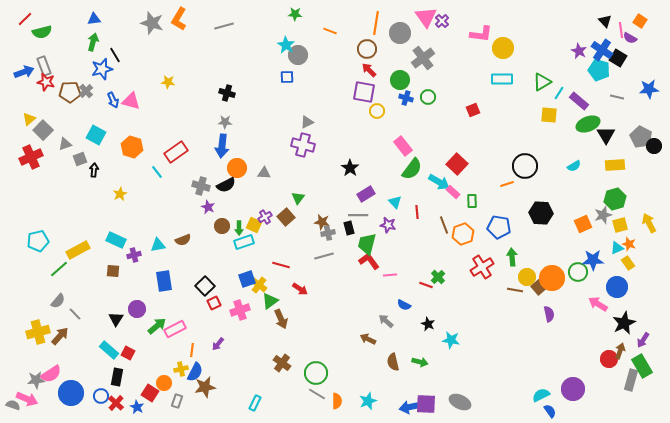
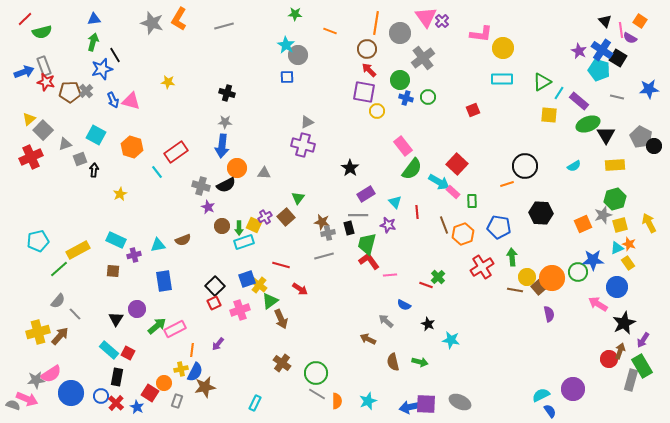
black square at (205, 286): moved 10 px right
